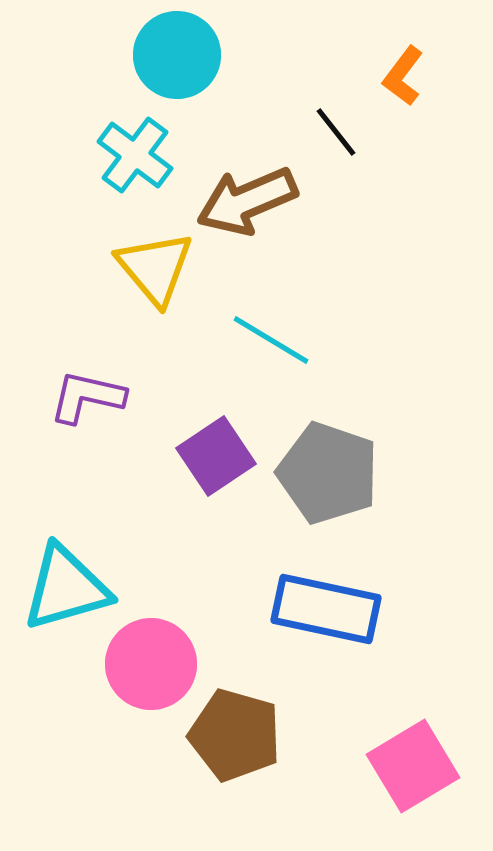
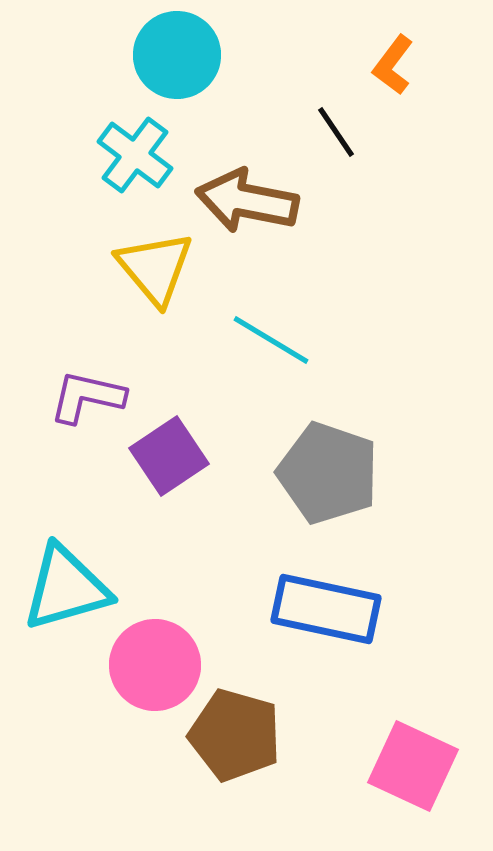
orange L-shape: moved 10 px left, 11 px up
black line: rotated 4 degrees clockwise
brown arrow: rotated 34 degrees clockwise
purple square: moved 47 px left
pink circle: moved 4 px right, 1 px down
pink square: rotated 34 degrees counterclockwise
